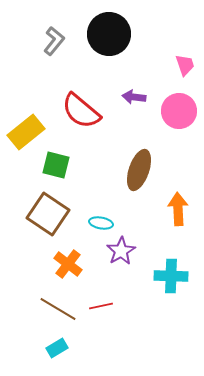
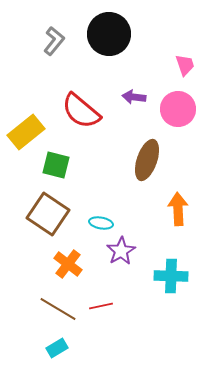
pink circle: moved 1 px left, 2 px up
brown ellipse: moved 8 px right, 10 px up
